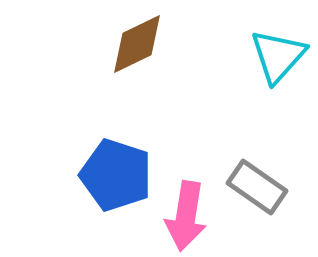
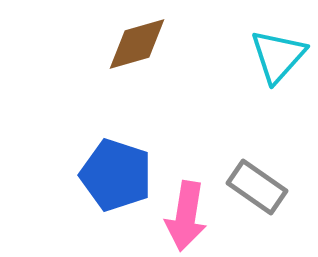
brown diamond: rotated 10 degrees clockwise
